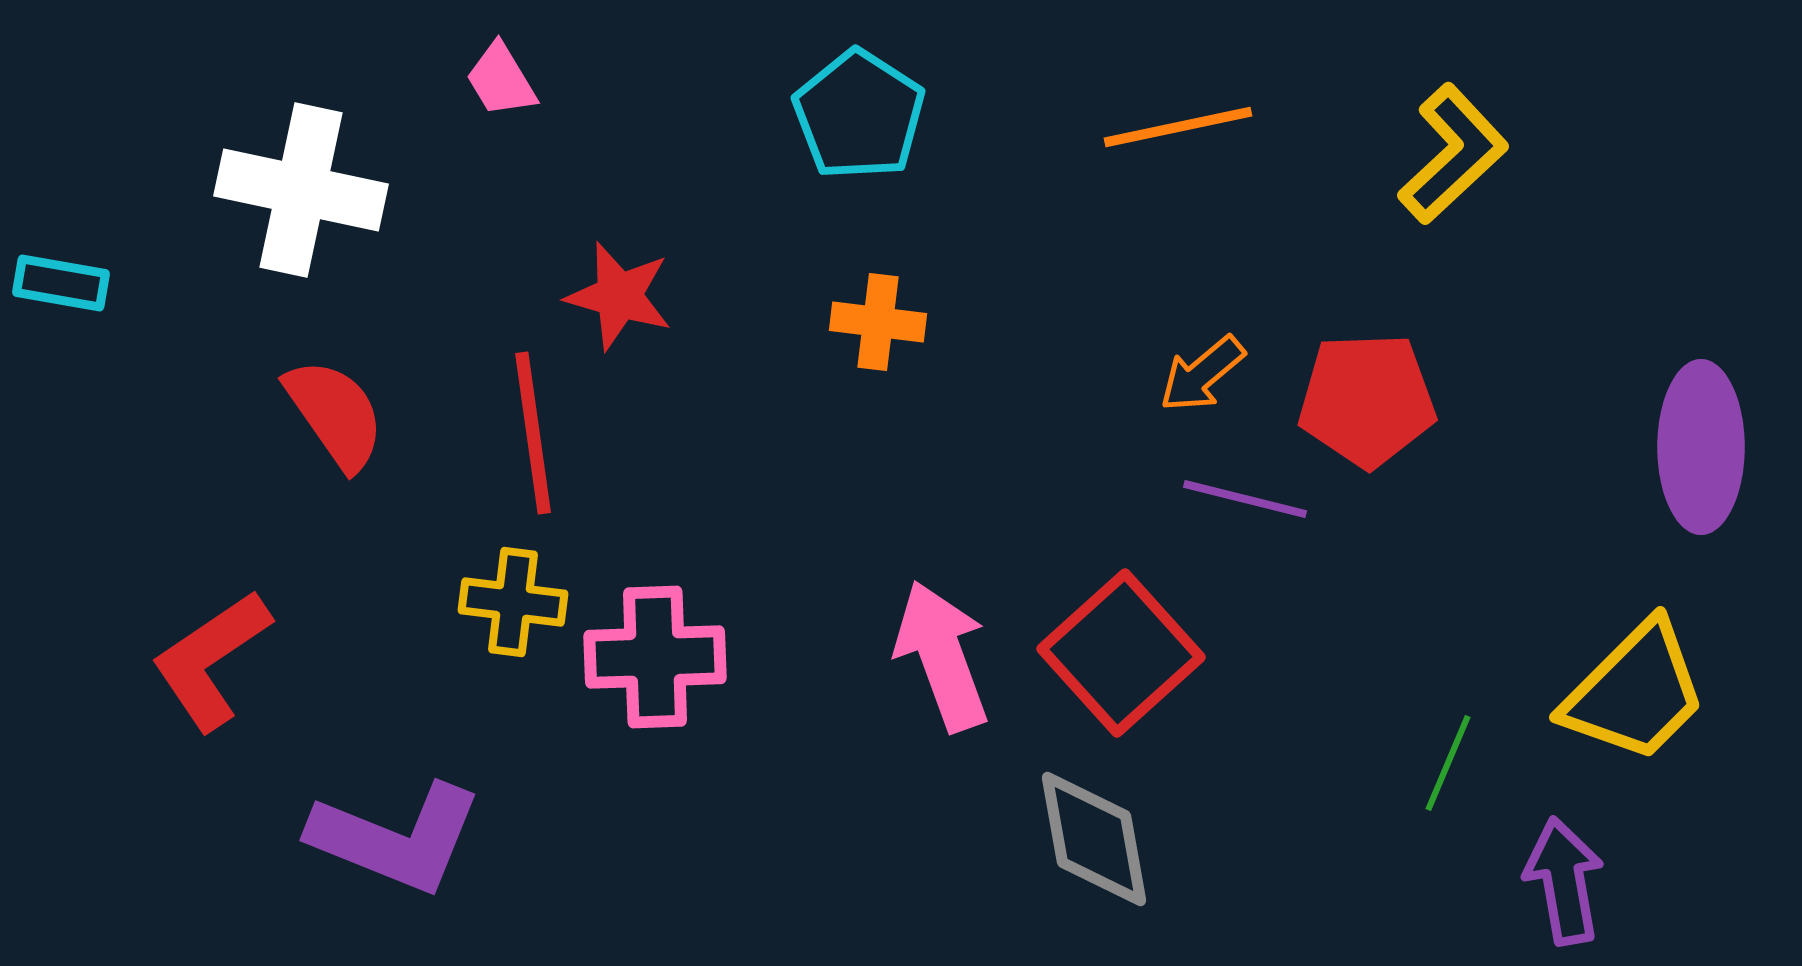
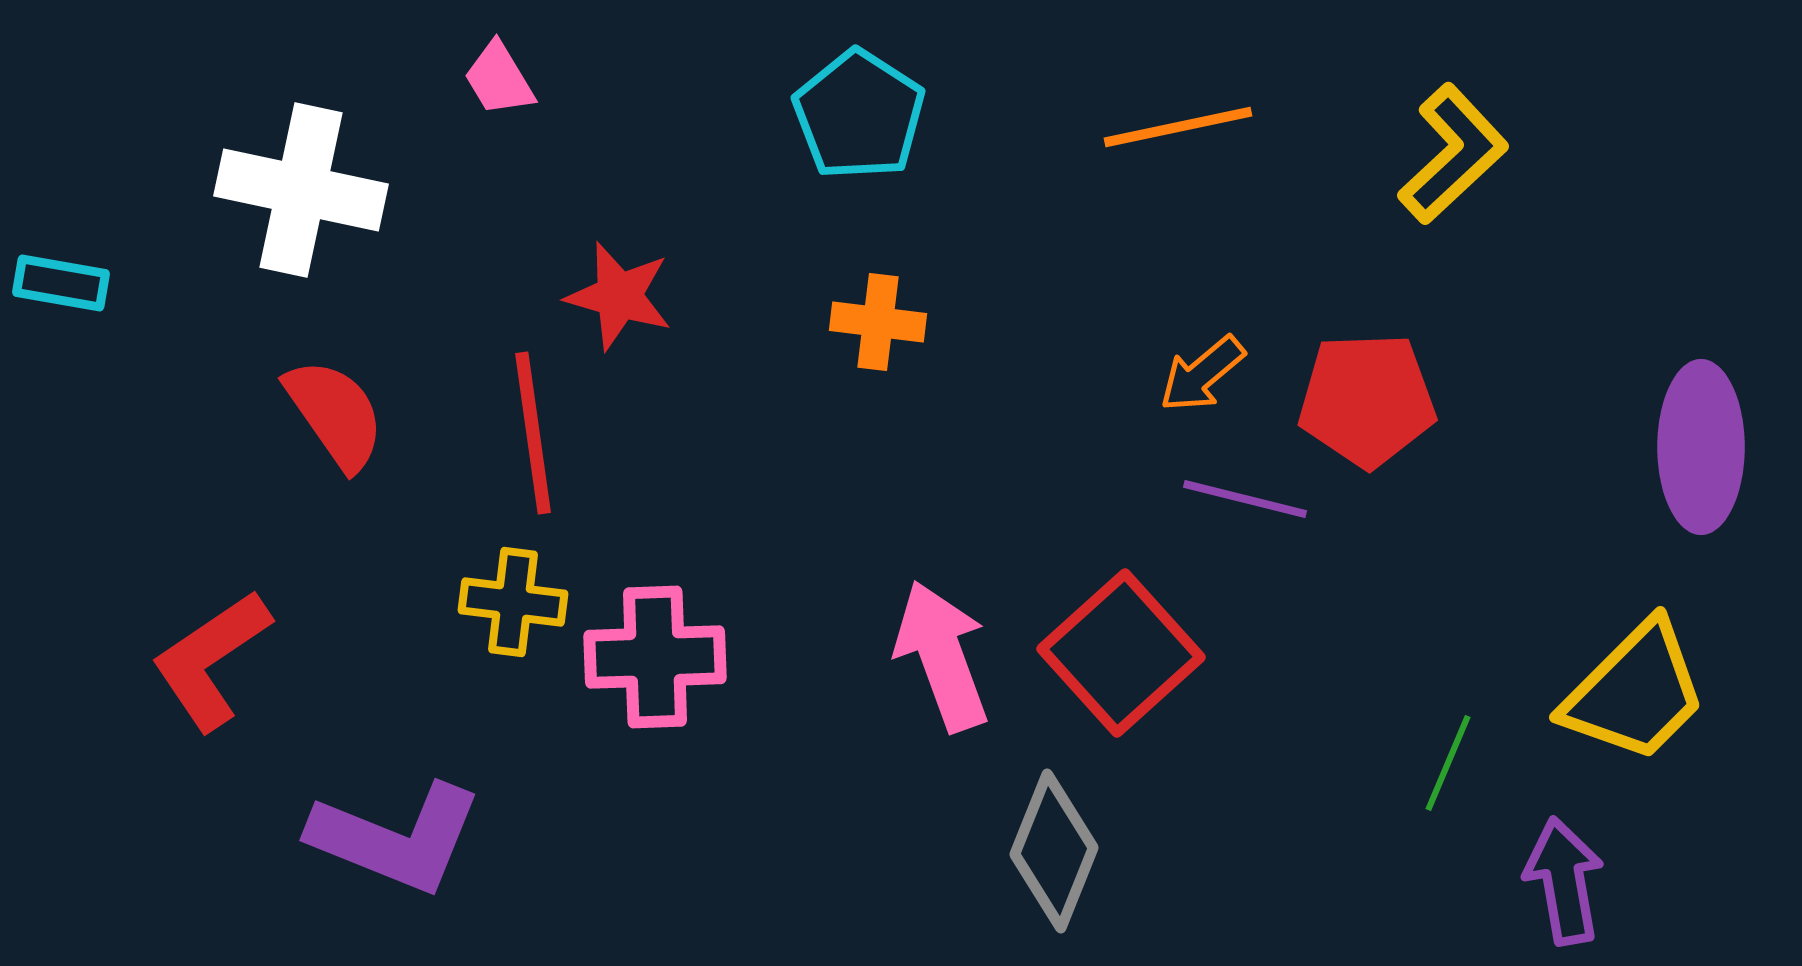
pink trapezoid: moved 2 px left, 1 px up
gray diamond: moved 40 px left, 12 px down; rotated 32 degrees clockwise
